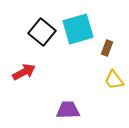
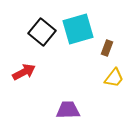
yellow trapezoid: moved 2 px up; rotated 105 degrees counterclockwise
